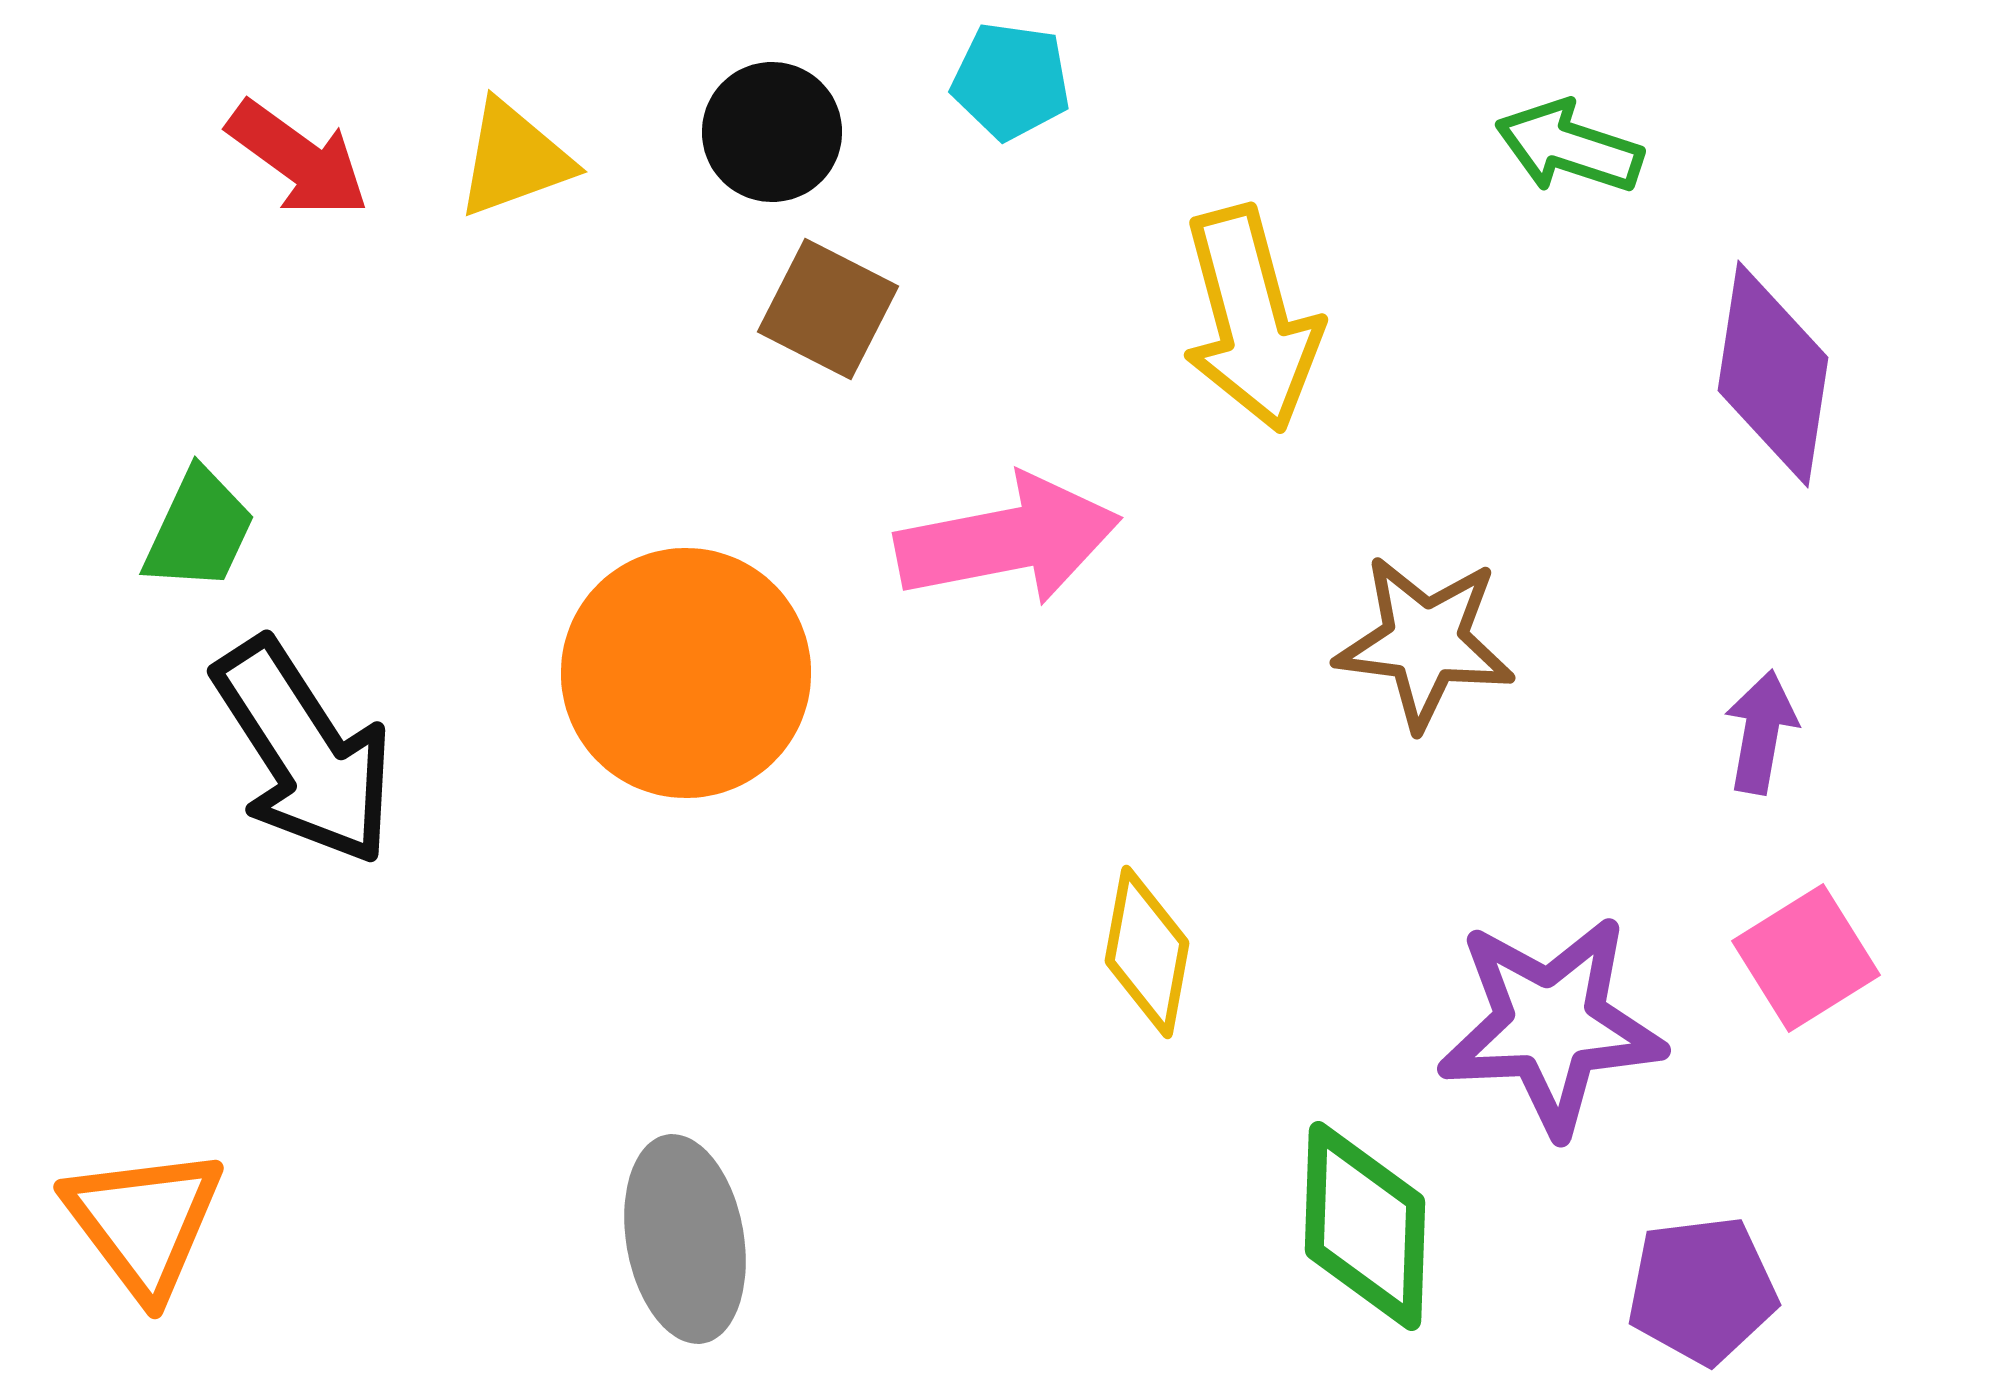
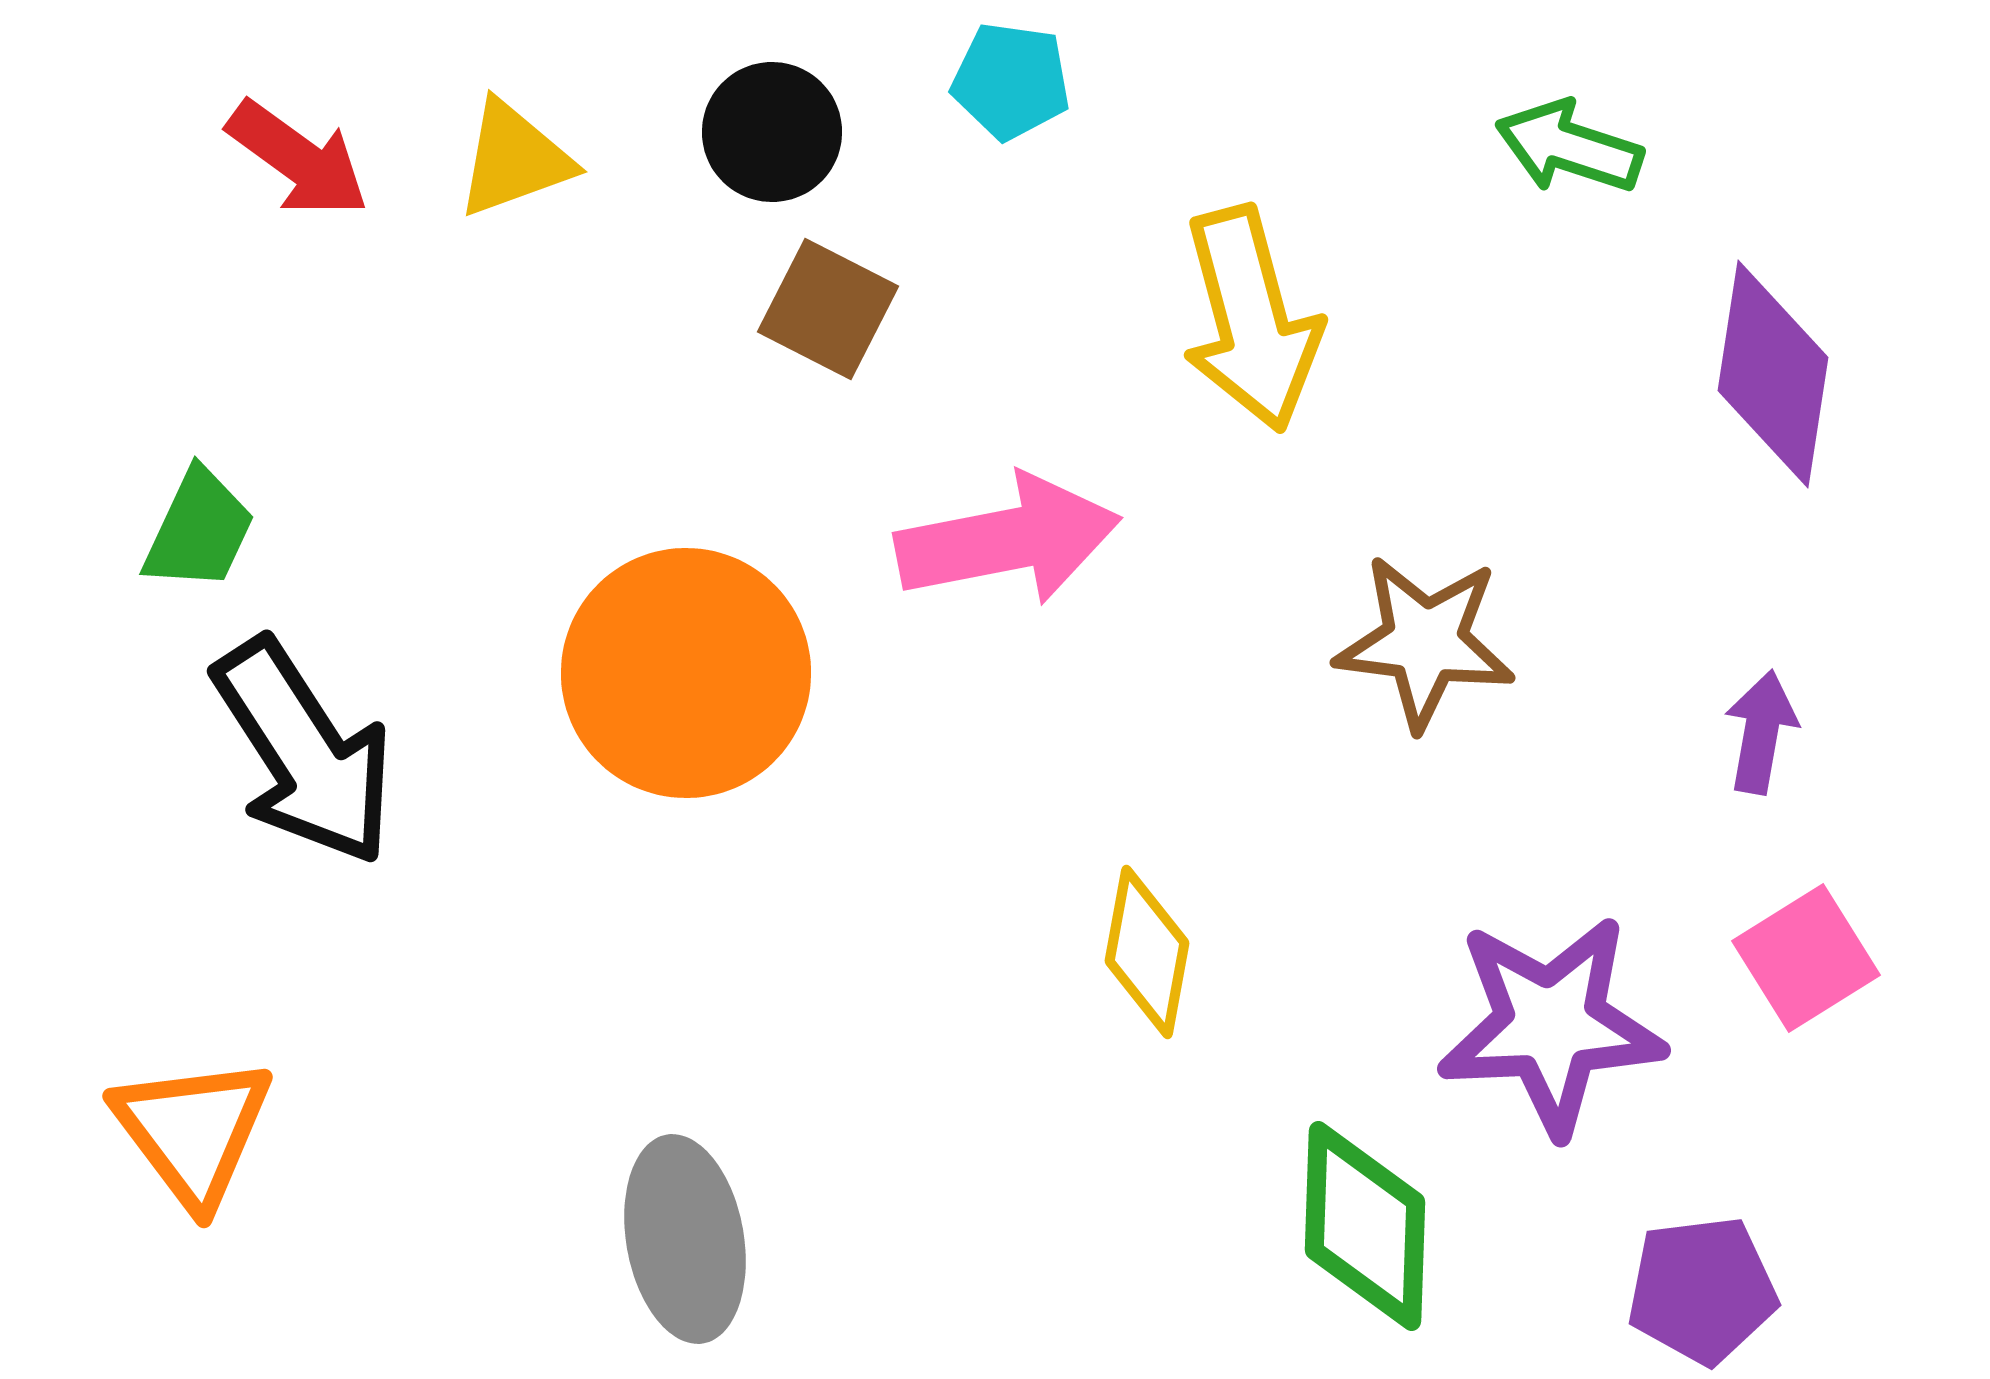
orange triangle: moved 49 px right, 91 px up
